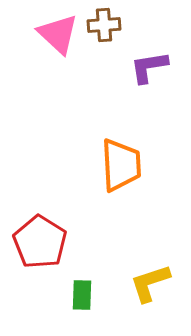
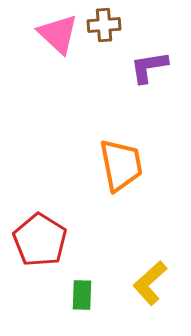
orange trapezoid: rotated 8 degrees counterclockwise
red pentagon: moved 2 px up
yellow L-shape: rotated 24 degrees counterclockwise
